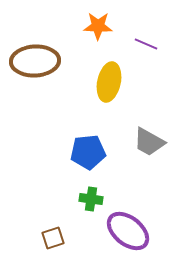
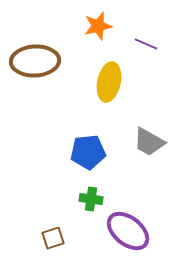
orange star: rotated 16 degrees counterclockwise
